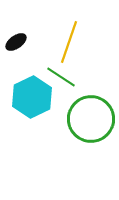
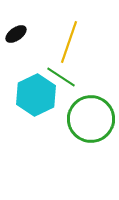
black ellipse: moved 8 px up
cyan hexagon: moved 4 px right, 2 px up
